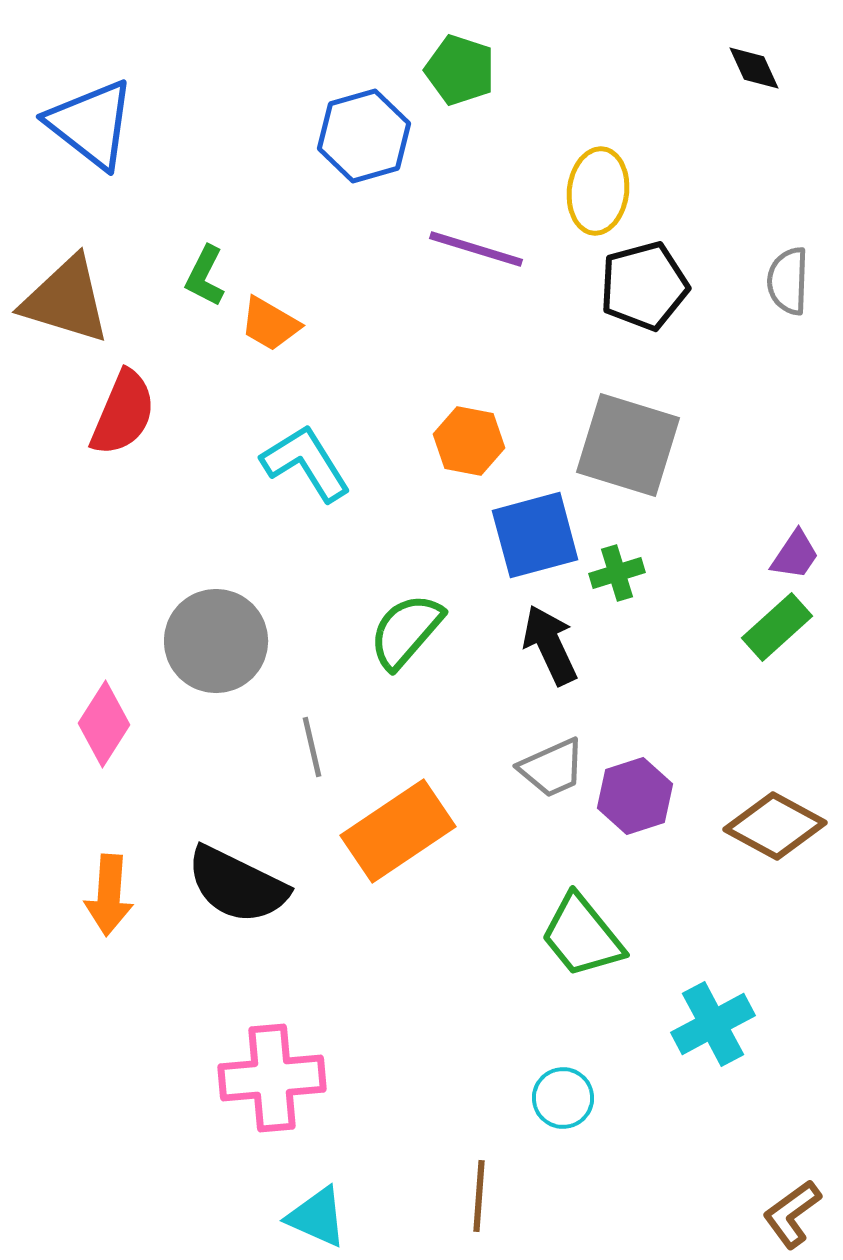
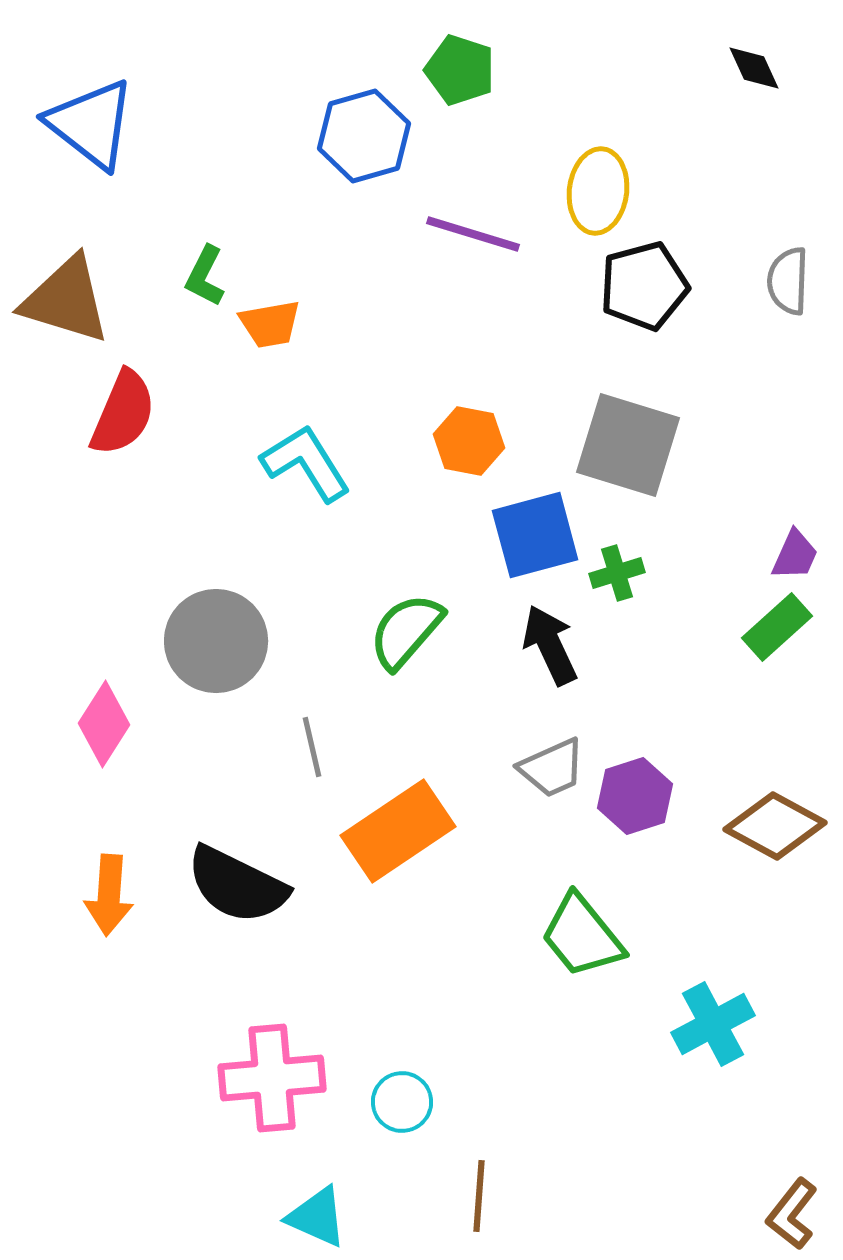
purple line: moved 3 px left, 15 px up
orange trapezoid: rotated 40 degrees counterclockwise
purple trapezoid: rotated 10 degrees counterclockwise
cyan circle: moved 161 px left, 4 px down
brown L-shape: rotated 16 degrees counterclockwise
